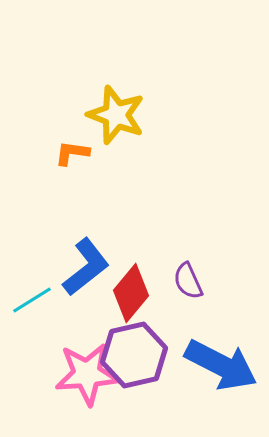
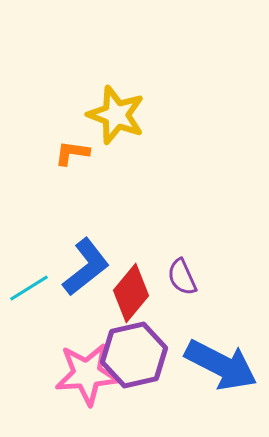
purple semicircle: moved 6 px left, 4 px up
cyan line: moved 3 px left, 12 px up
